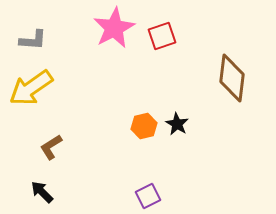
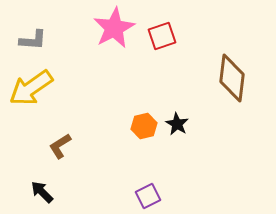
brown L-shape: moved 9 px right, 1 px up
